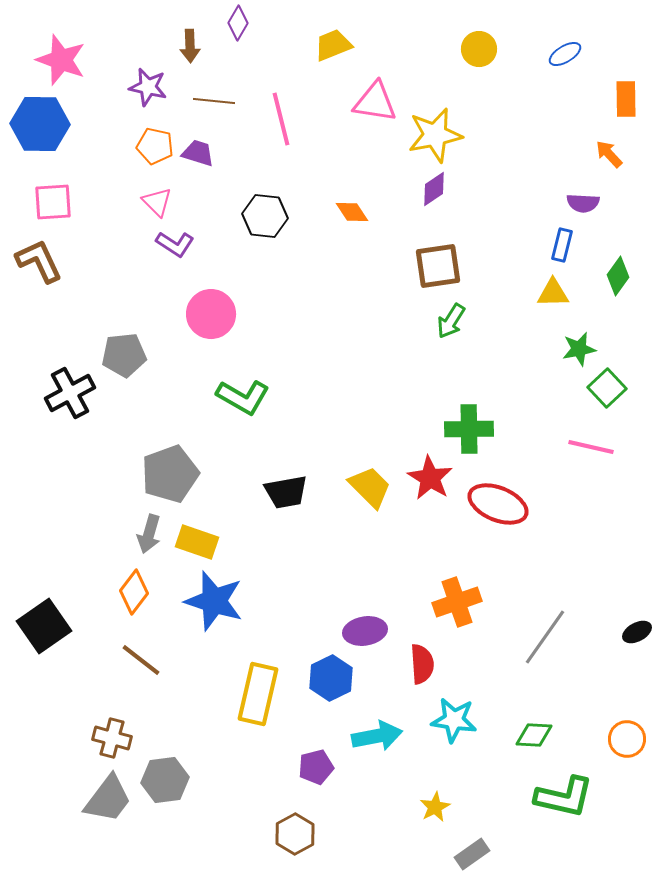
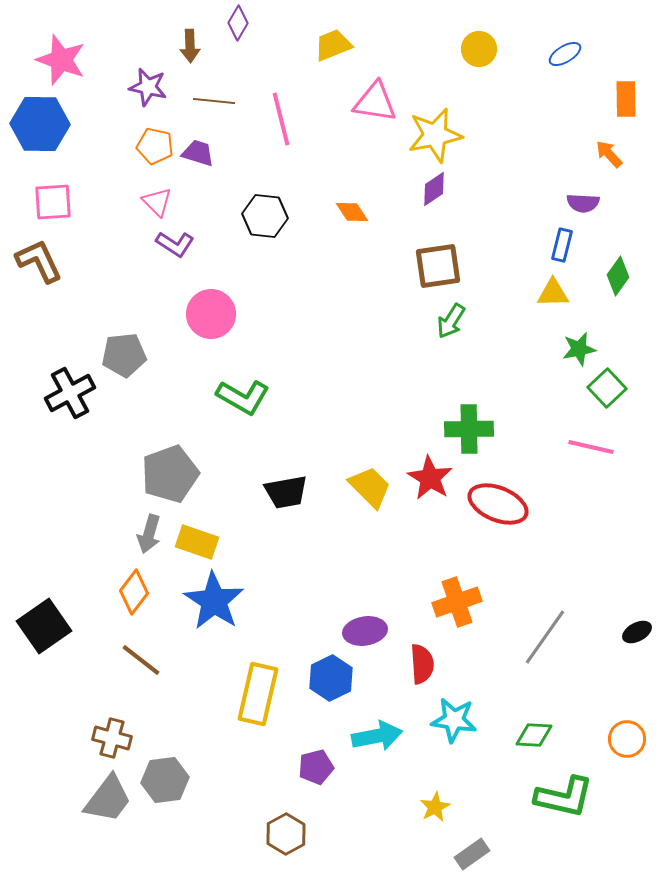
blue star at (214, 601): rotated 16 degrees clockwise
brown hexagon at (295, 834): moved 9 px left
